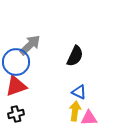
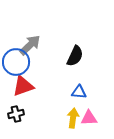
red triangle: moved 7 px right
blue triangle: rotated 21 degrees counterclockwise
yellow arrow: moved 2 px left, 7 px down
